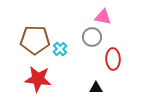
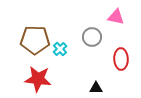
pink triangle: moved 13 px right
red ellipse: moved 8 px right
